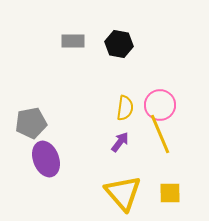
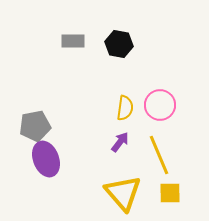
gray pentagon: moved 4 px right, 3 px down
yellow line: moved 1 px left, 21 px down
